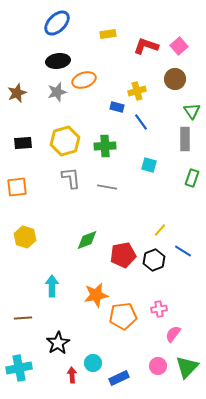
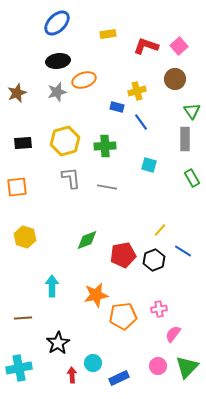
green rectangle at (192, 178): rotated 48 degrees counterclockwise
